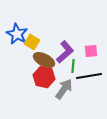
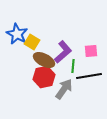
purple L-shape: moved 2 px left
red hexagon: rotated 25 degrees counterclockwise
